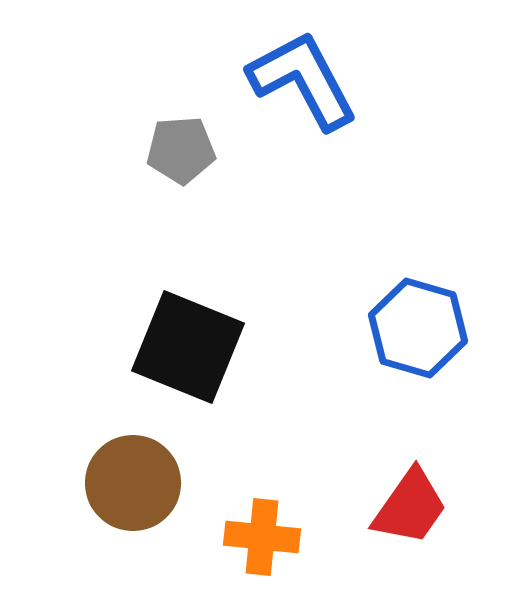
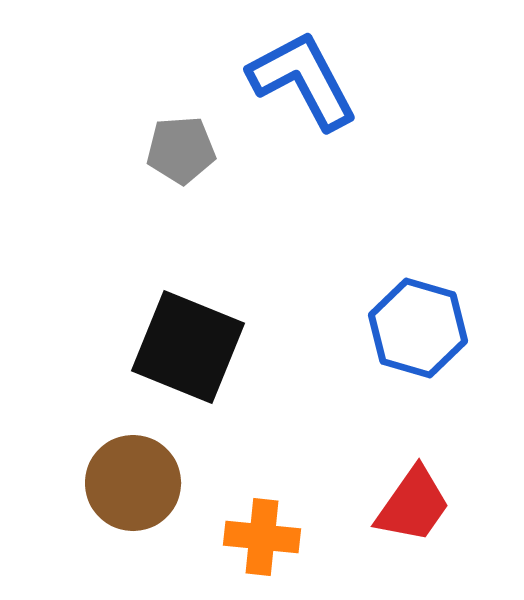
red trapezoid: moved 3 px right, 2 px up
